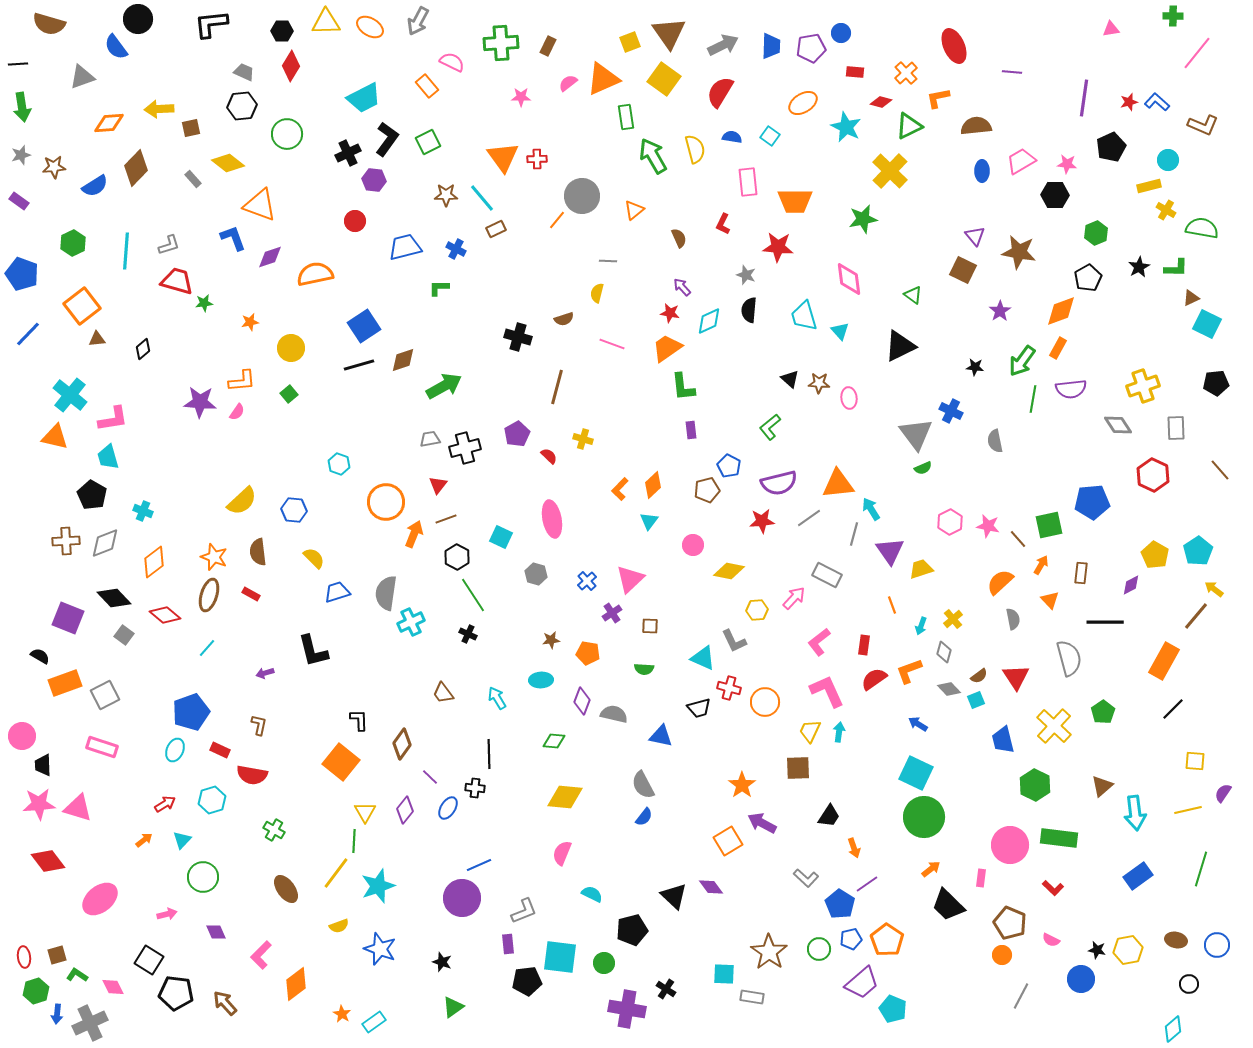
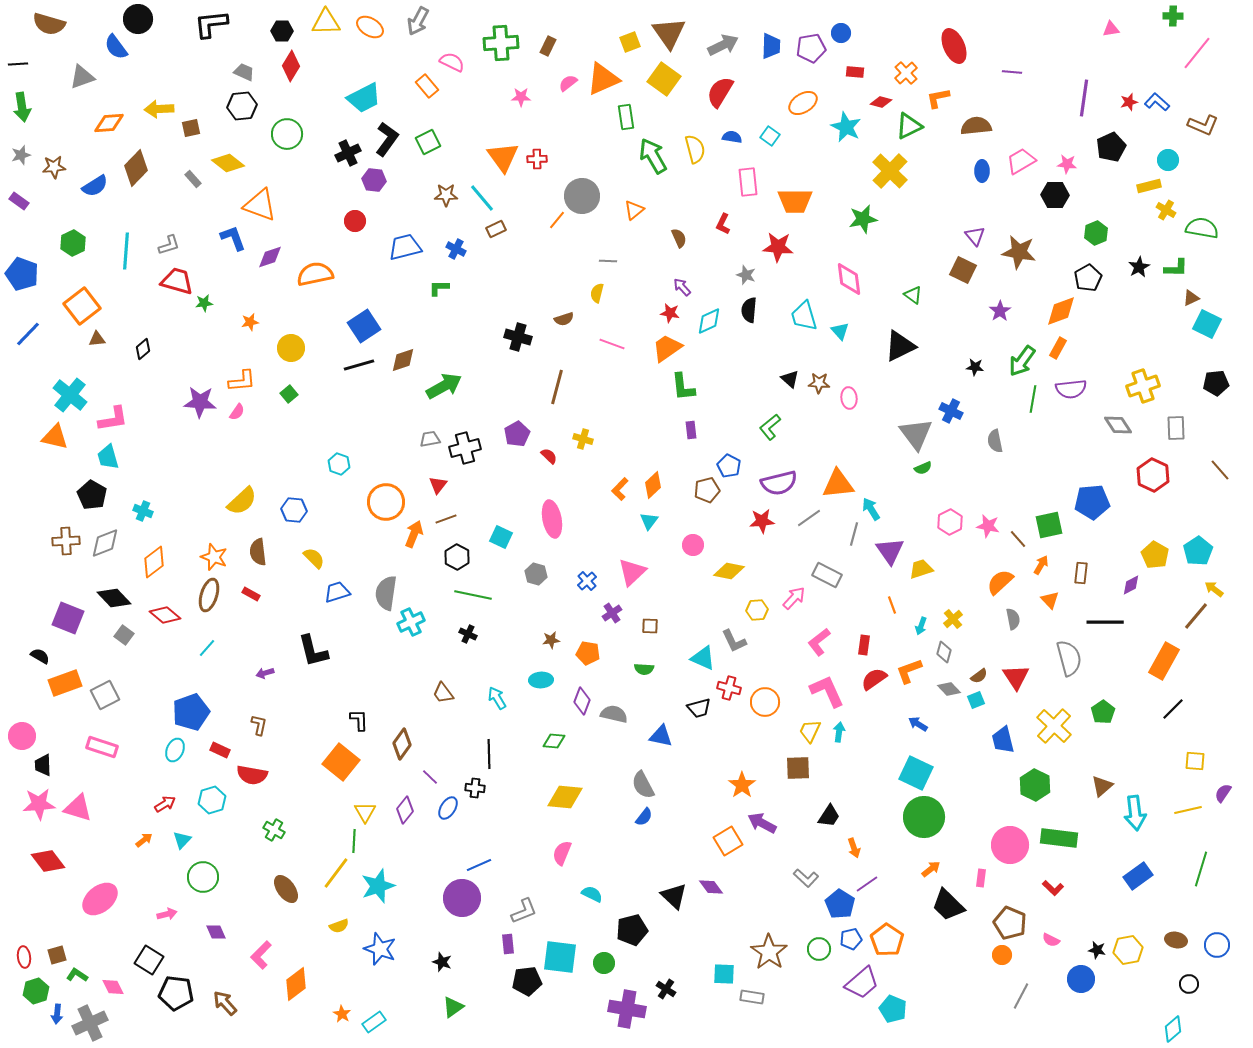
pink triangle at (630, 579): moved 2 px right, 7 px up
green line at (473, 595): rotated 45 degrees counterclockwise
